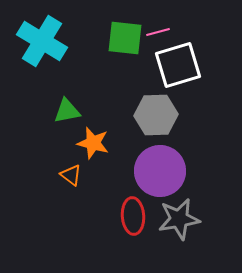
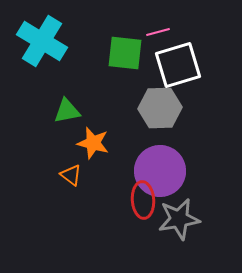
green square: moved 15 px down
gray hexagon: moved 4 px right, 7 px up
red ellipse: moved 10 px right, 16 px up
